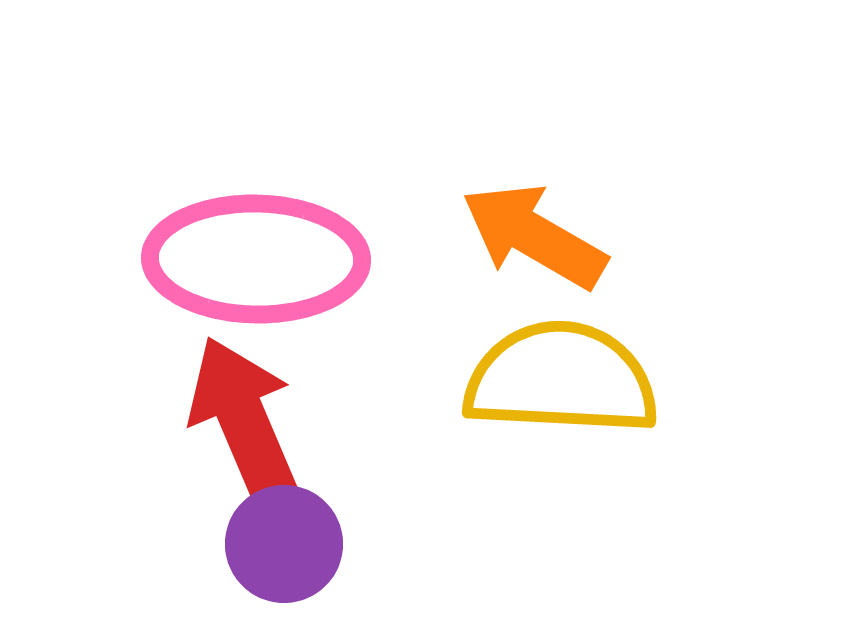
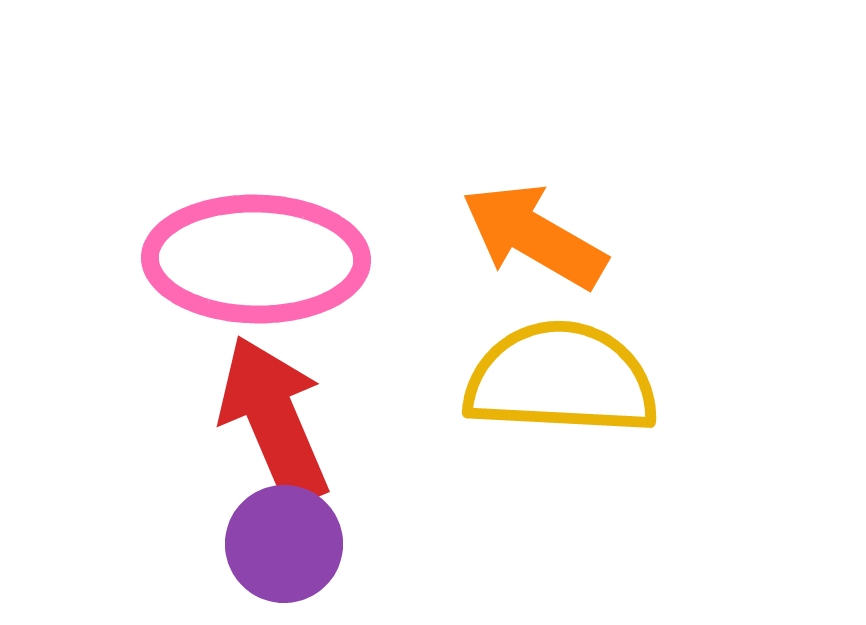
red arrow: moved 30 px right, 1 px up
